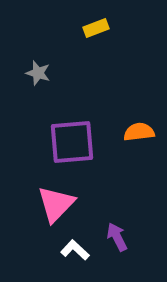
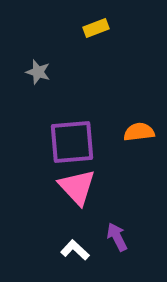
gray star: moved 1 px up
pink triangle: moved 21 px right, 17 px up; rotated 27 degrees counterclockwise
